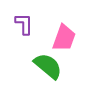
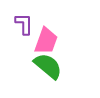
pink trapezoid: moved 18 px left, 3 px down
